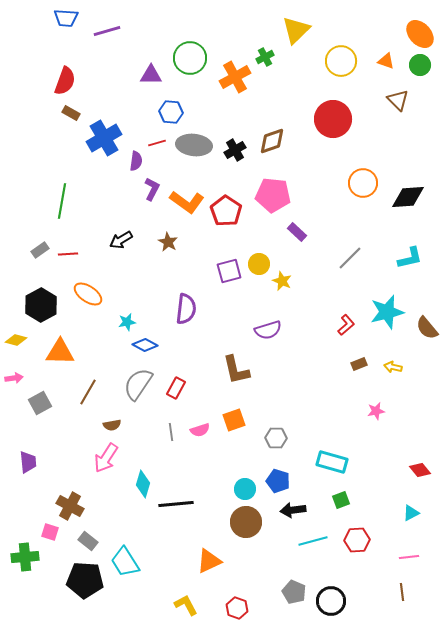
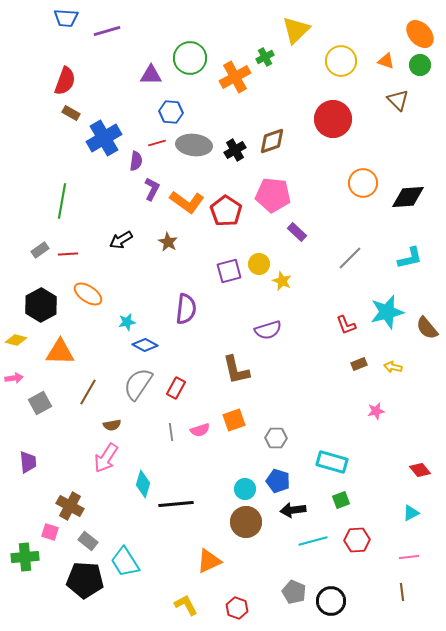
red L-shape at (346, 325): rotated 110 degrees clockwise
